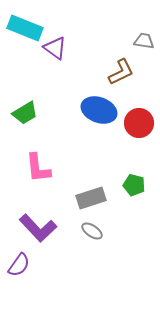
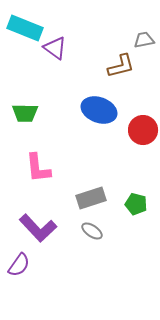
gray trapezoid: moved 1 px up; rotated 20 degrees counterclockwise
brown L-shape: moved 6 px up; rotated 12 degrees clockwise
green trapezoid: rotated 32 degrees clockwise
red circle: moved 4 px right, 7 px down
green pentagon: moved 2 px right, 19 px down
